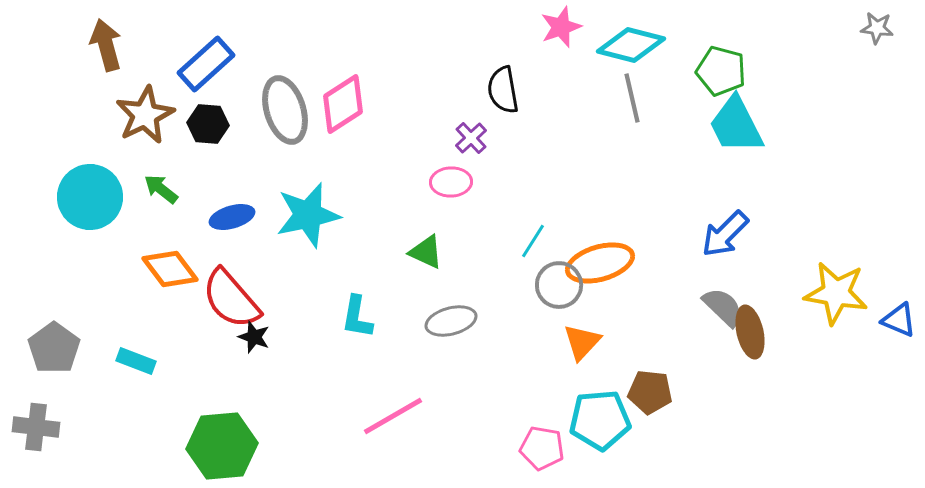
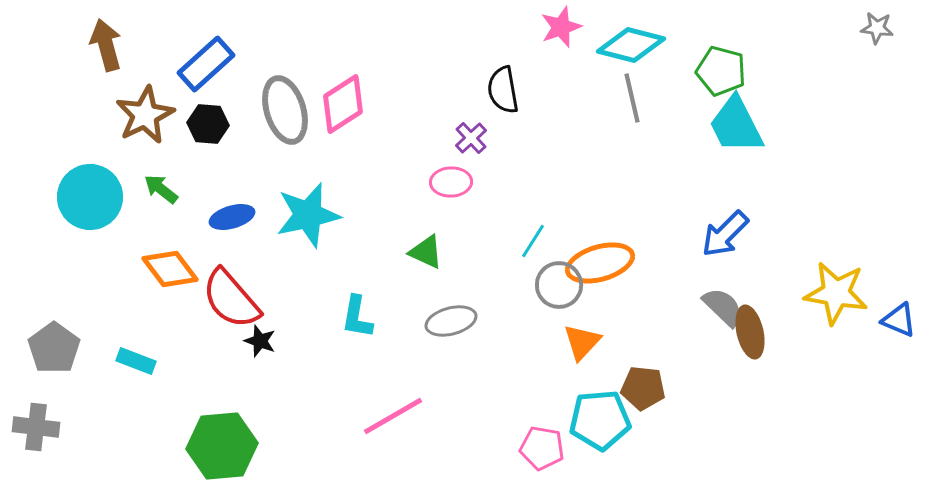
black star at (254, 337): moved 6 px right, 4 px down
brown pentagon at (650, 392): moved 7 px left, 4 px up
